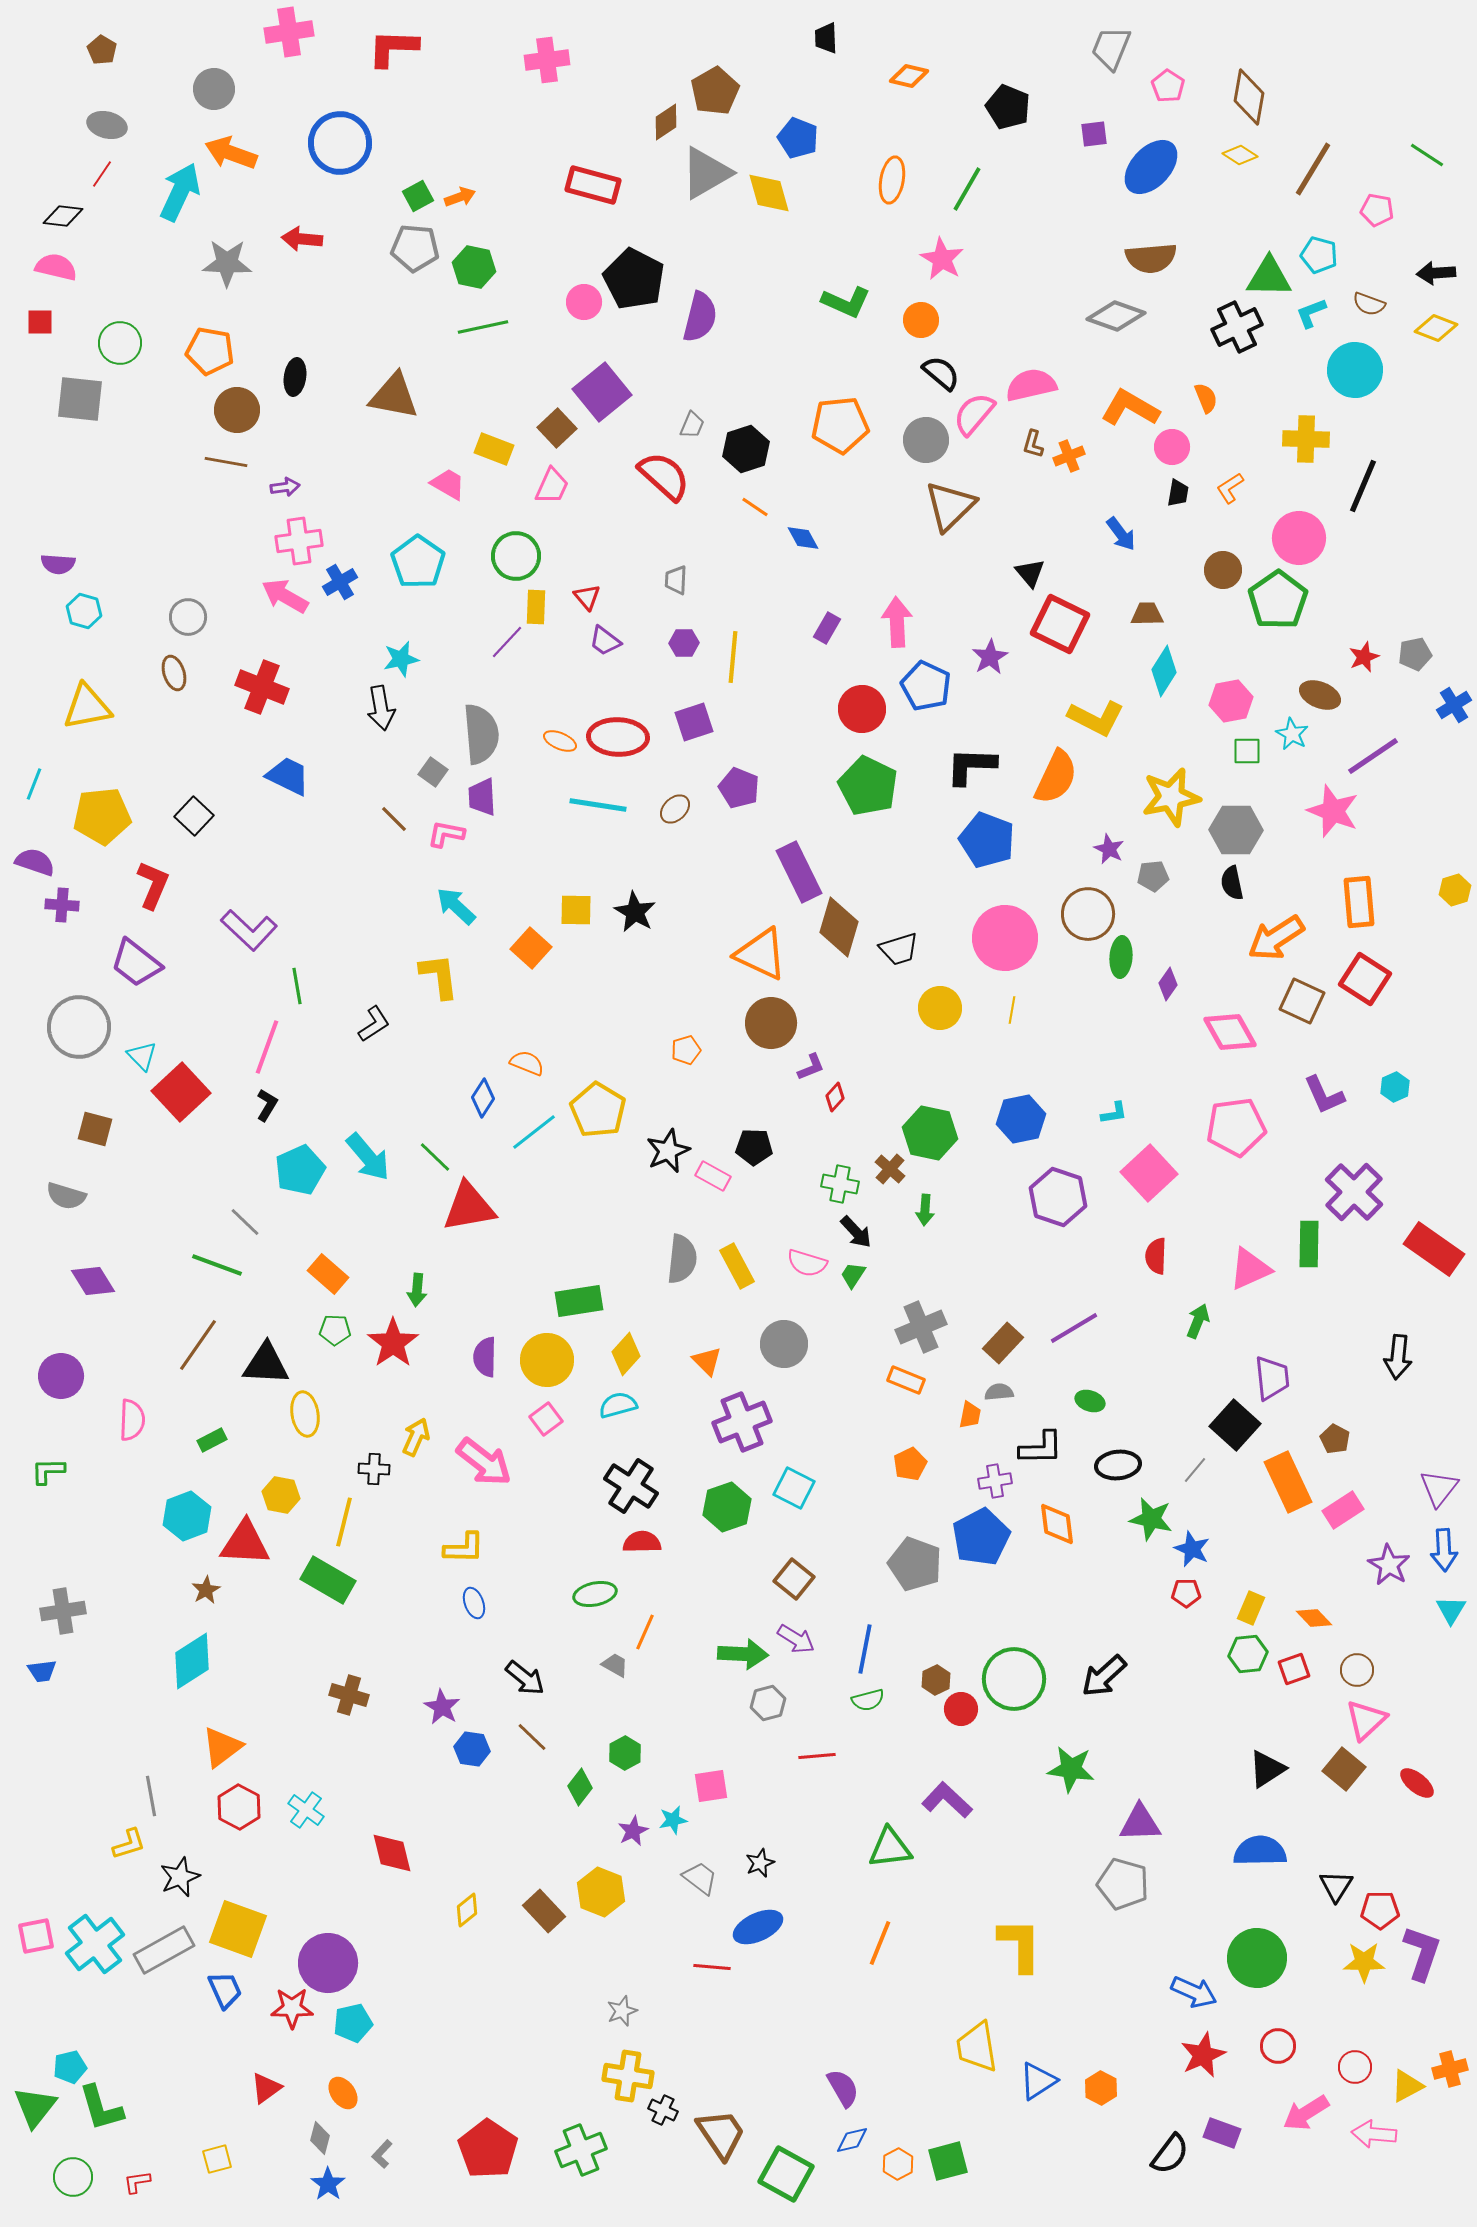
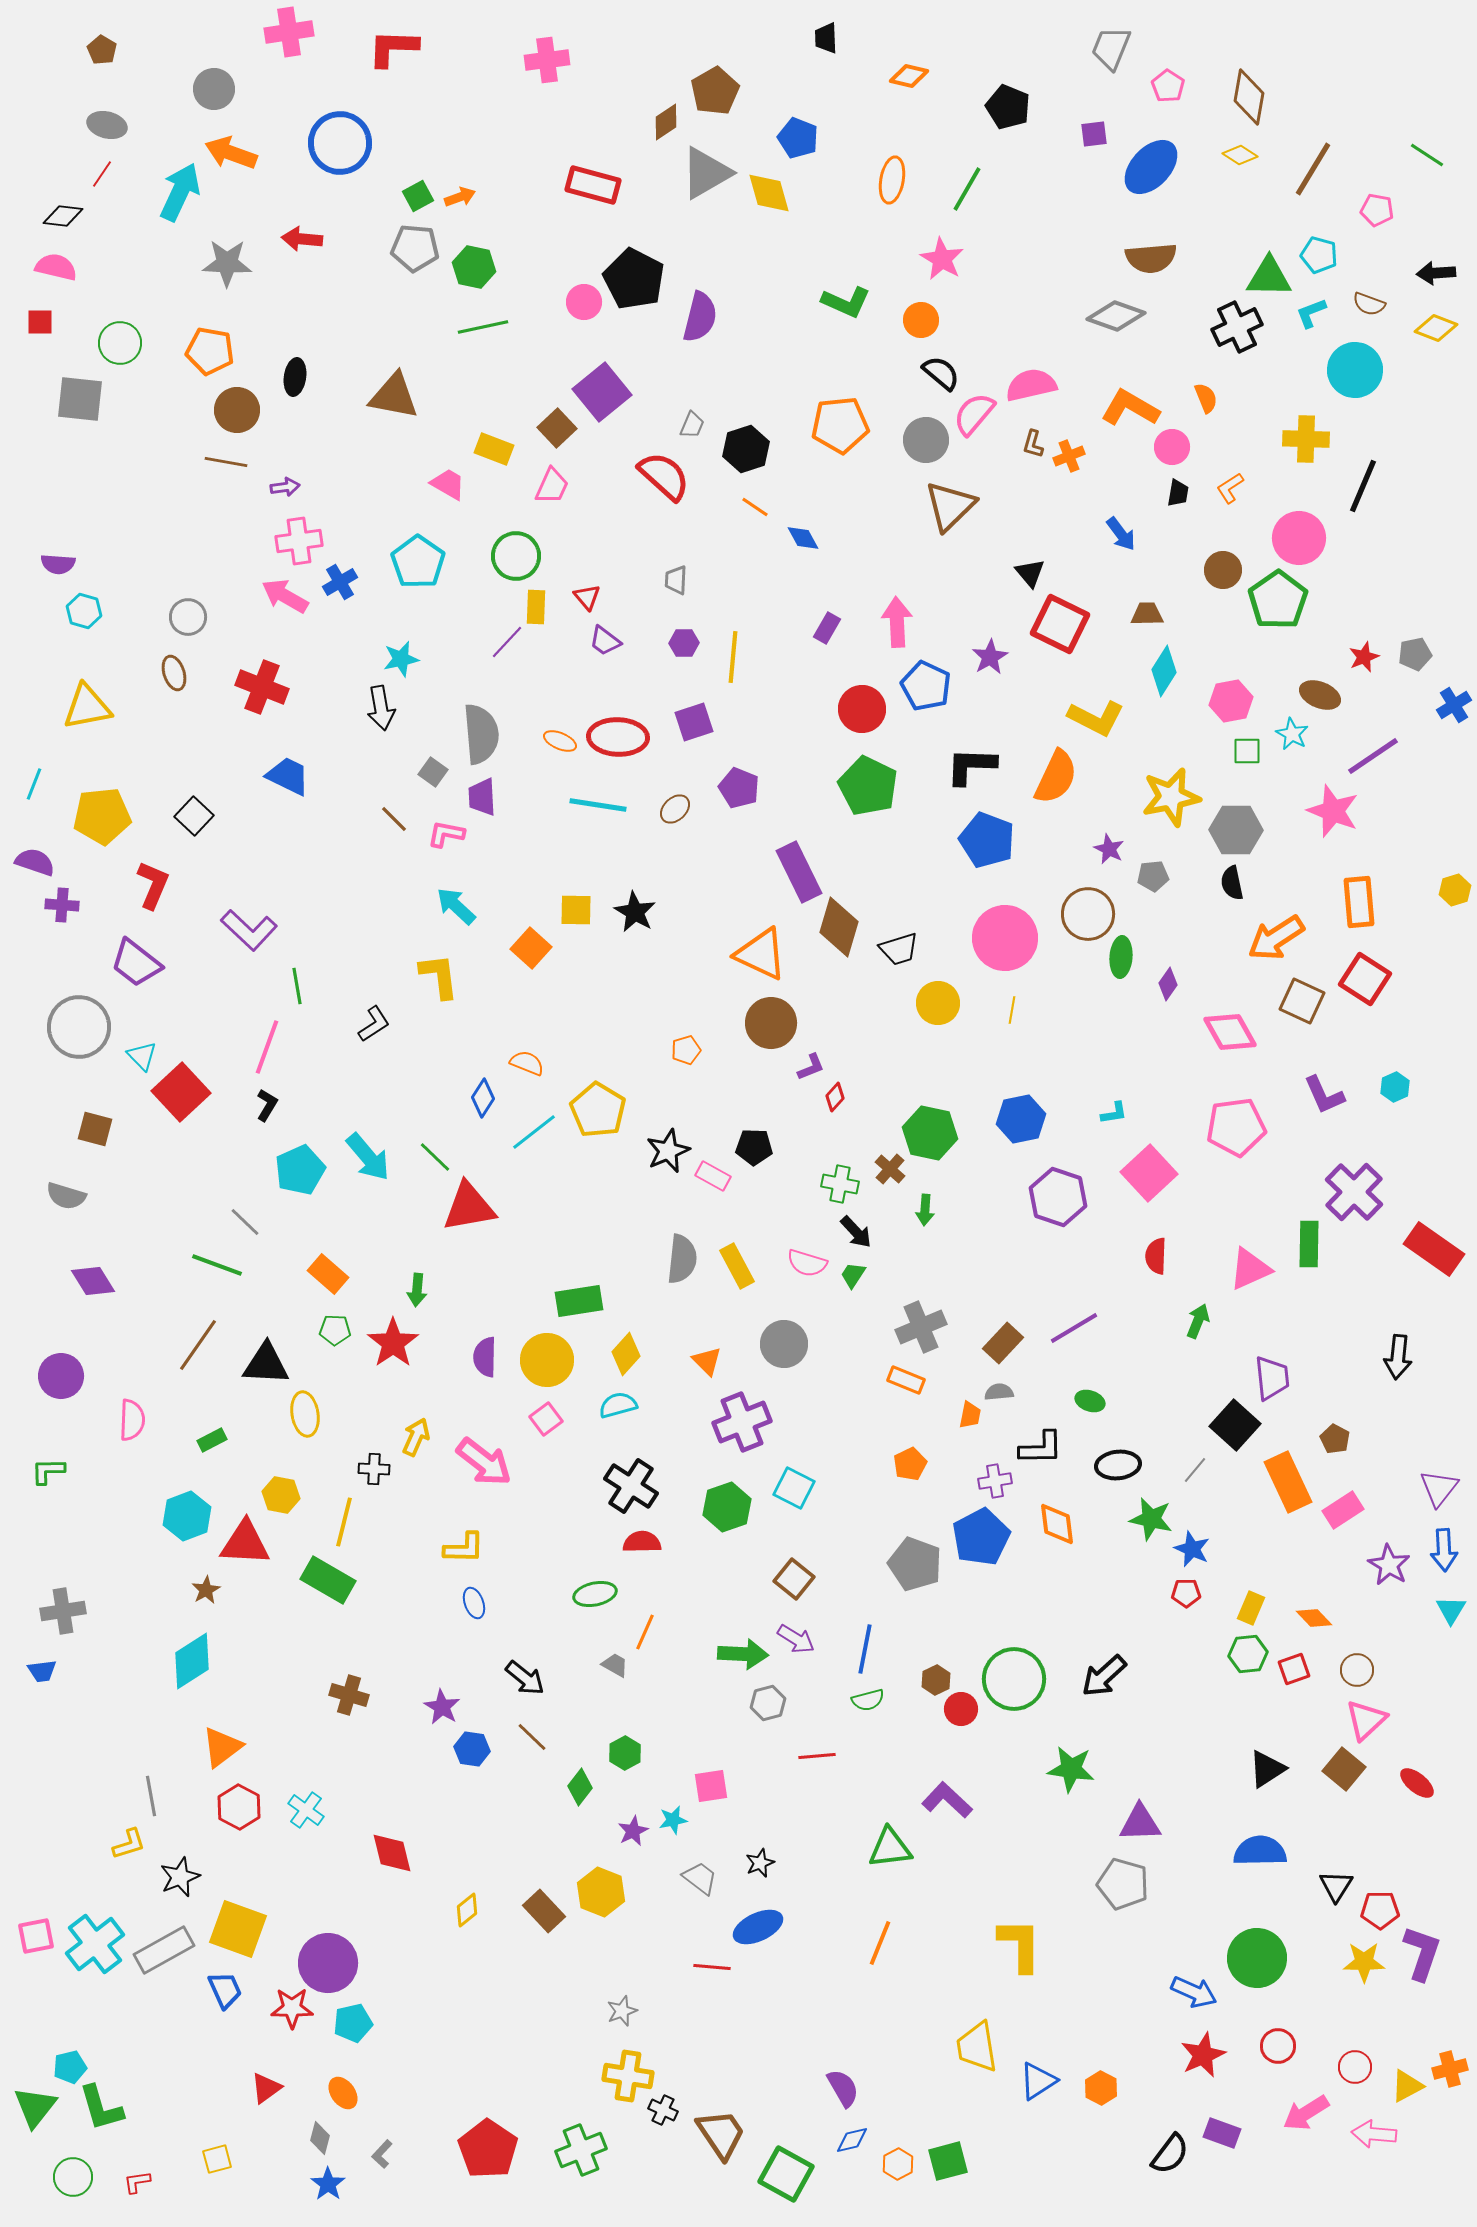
yellow circle at (940, 1008): moved 2 px left, 5 px up
